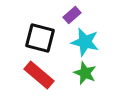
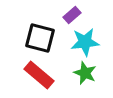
cyan star: rotated 20 degrees counterclockwise
